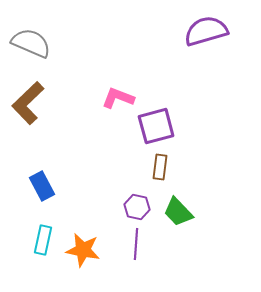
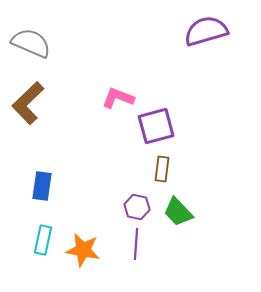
brown rectangle: moved 2 px right, 2 px down
blue rectangle: rotated 36 degrees clockwise
